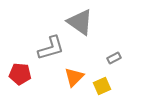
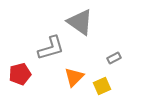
red pentagon: rotated 20 degrees counterclockwise
